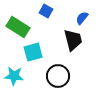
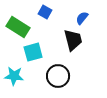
blue square: moved 1 px left, 1 px down
